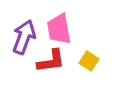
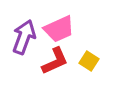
pink trapezoid: rotated 104 degrees counterclockwise
red L-shape: moved 4 px right; rotated 16 degrees counterclockwise
